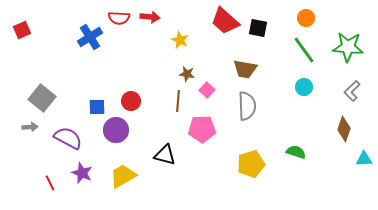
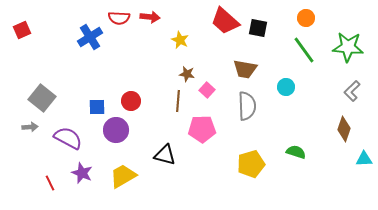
cyan circle: moved 18 px left
